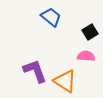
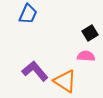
blue trapezoid: moved 23 px left, 3 px up; rotated 75 degrees clockwise
black square: moved 1 px down
purple L-shape: rotated 20 degrees counterclockwise
